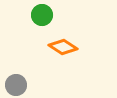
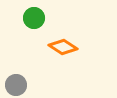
green circle: moved 8 px left, 3 px down
